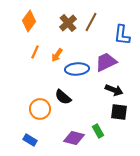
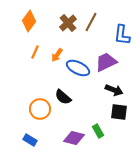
blue ellipse: moved 1 px right, 1 px up; rotated 30 degrees clockwise
